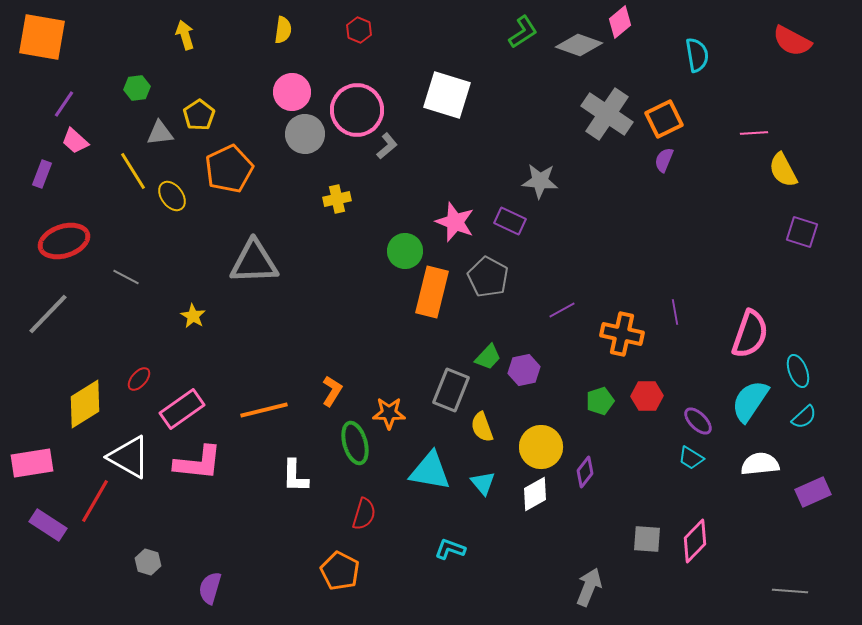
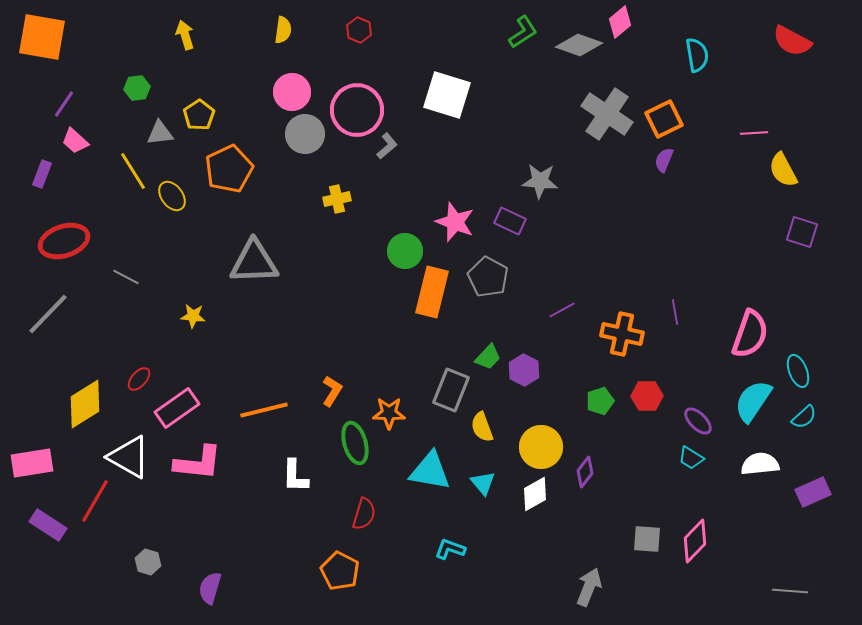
yellow star at (193, 316): rotated 25 degrees counterclockwise
purple hexagon at (524, 370): rotated 20 degrees counterclockwise
cyan semicircle at (750, 401): moved 3 px right
pink rectangle at (182, 409): moved 5 px left, 1 px up
